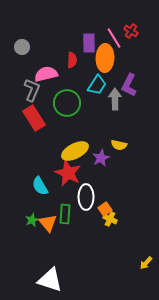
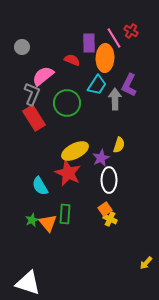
red semicircle: rotated 70 degrees counterclockwise
pink semicircle: moved 3 px left, 2 px down; rotated 25 degrees counterclockwise
gray L-shape: moved 4 px down
yellow semicircle: rotated 84 degrees counterclockwise
white ellipse: moved 23 px right, 17 px up
white triangle: moved 22 px left, 3 px down
